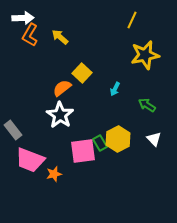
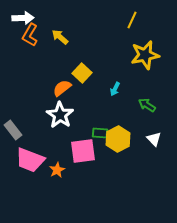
green rectangle: moved 10 px up; rotated 56 degrees counterclockwise
orange star: moved 3 px right, 4 px up; rotated 14 degrees counterclockwise
